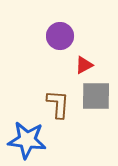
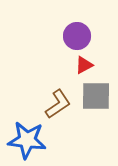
purple circle: moved 17 px right
brown L-shape: rotated 52 degrees clockwise
